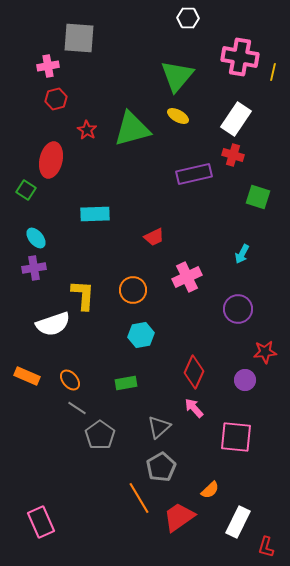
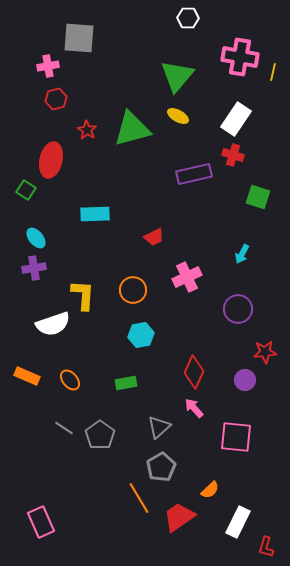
gray line at (77, 408): moved 13 px left, 20 px down
